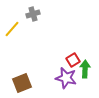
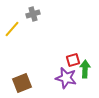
red square: rotated 16 degrees clockwise
